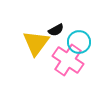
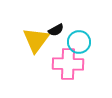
yellow triangle: moved 3 px up
pink cross: moved 4 px down; rotated 32 degrees counterclockwise
